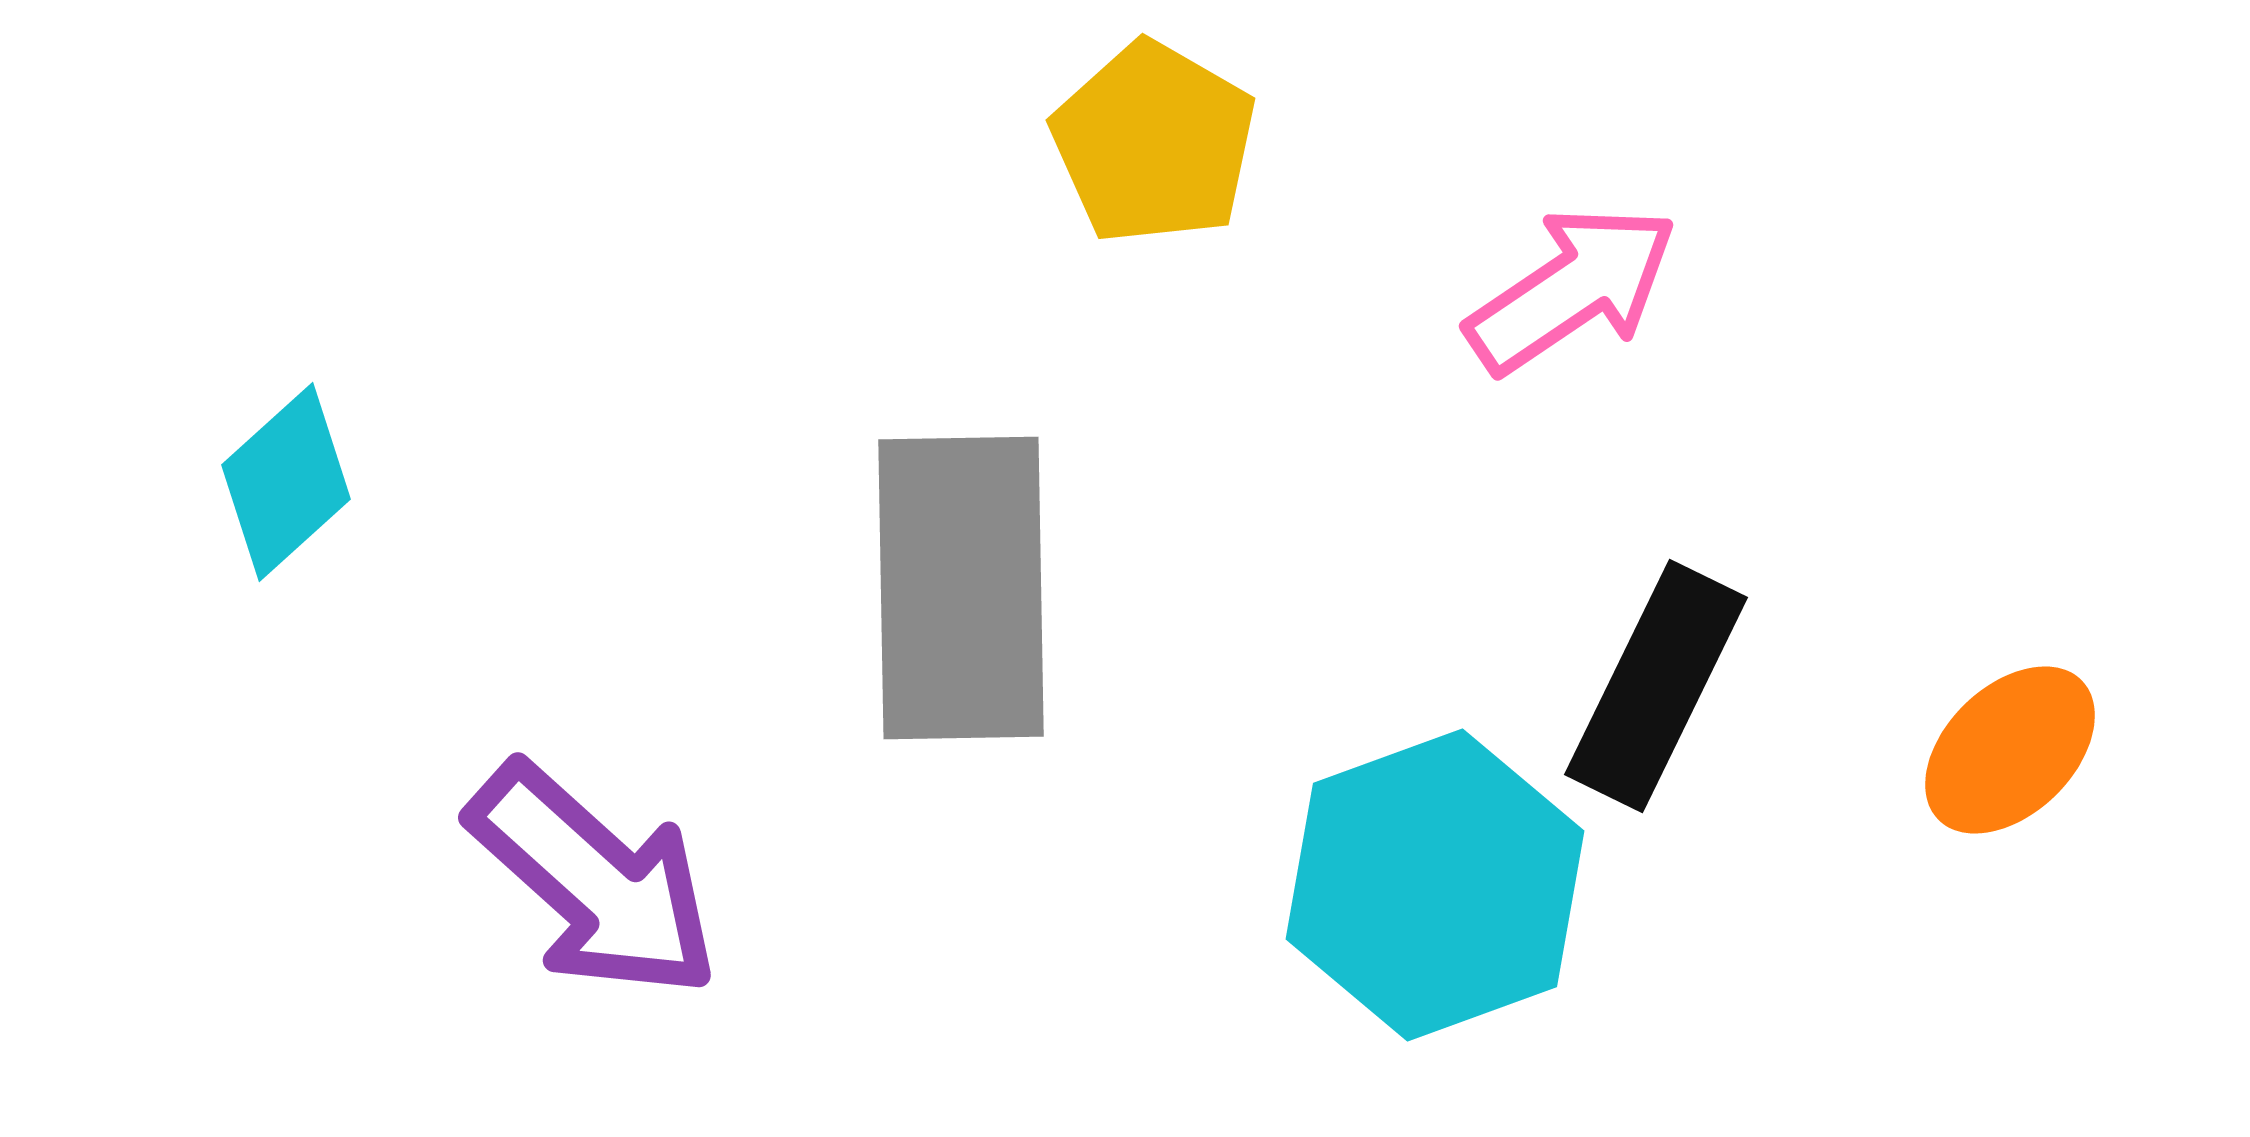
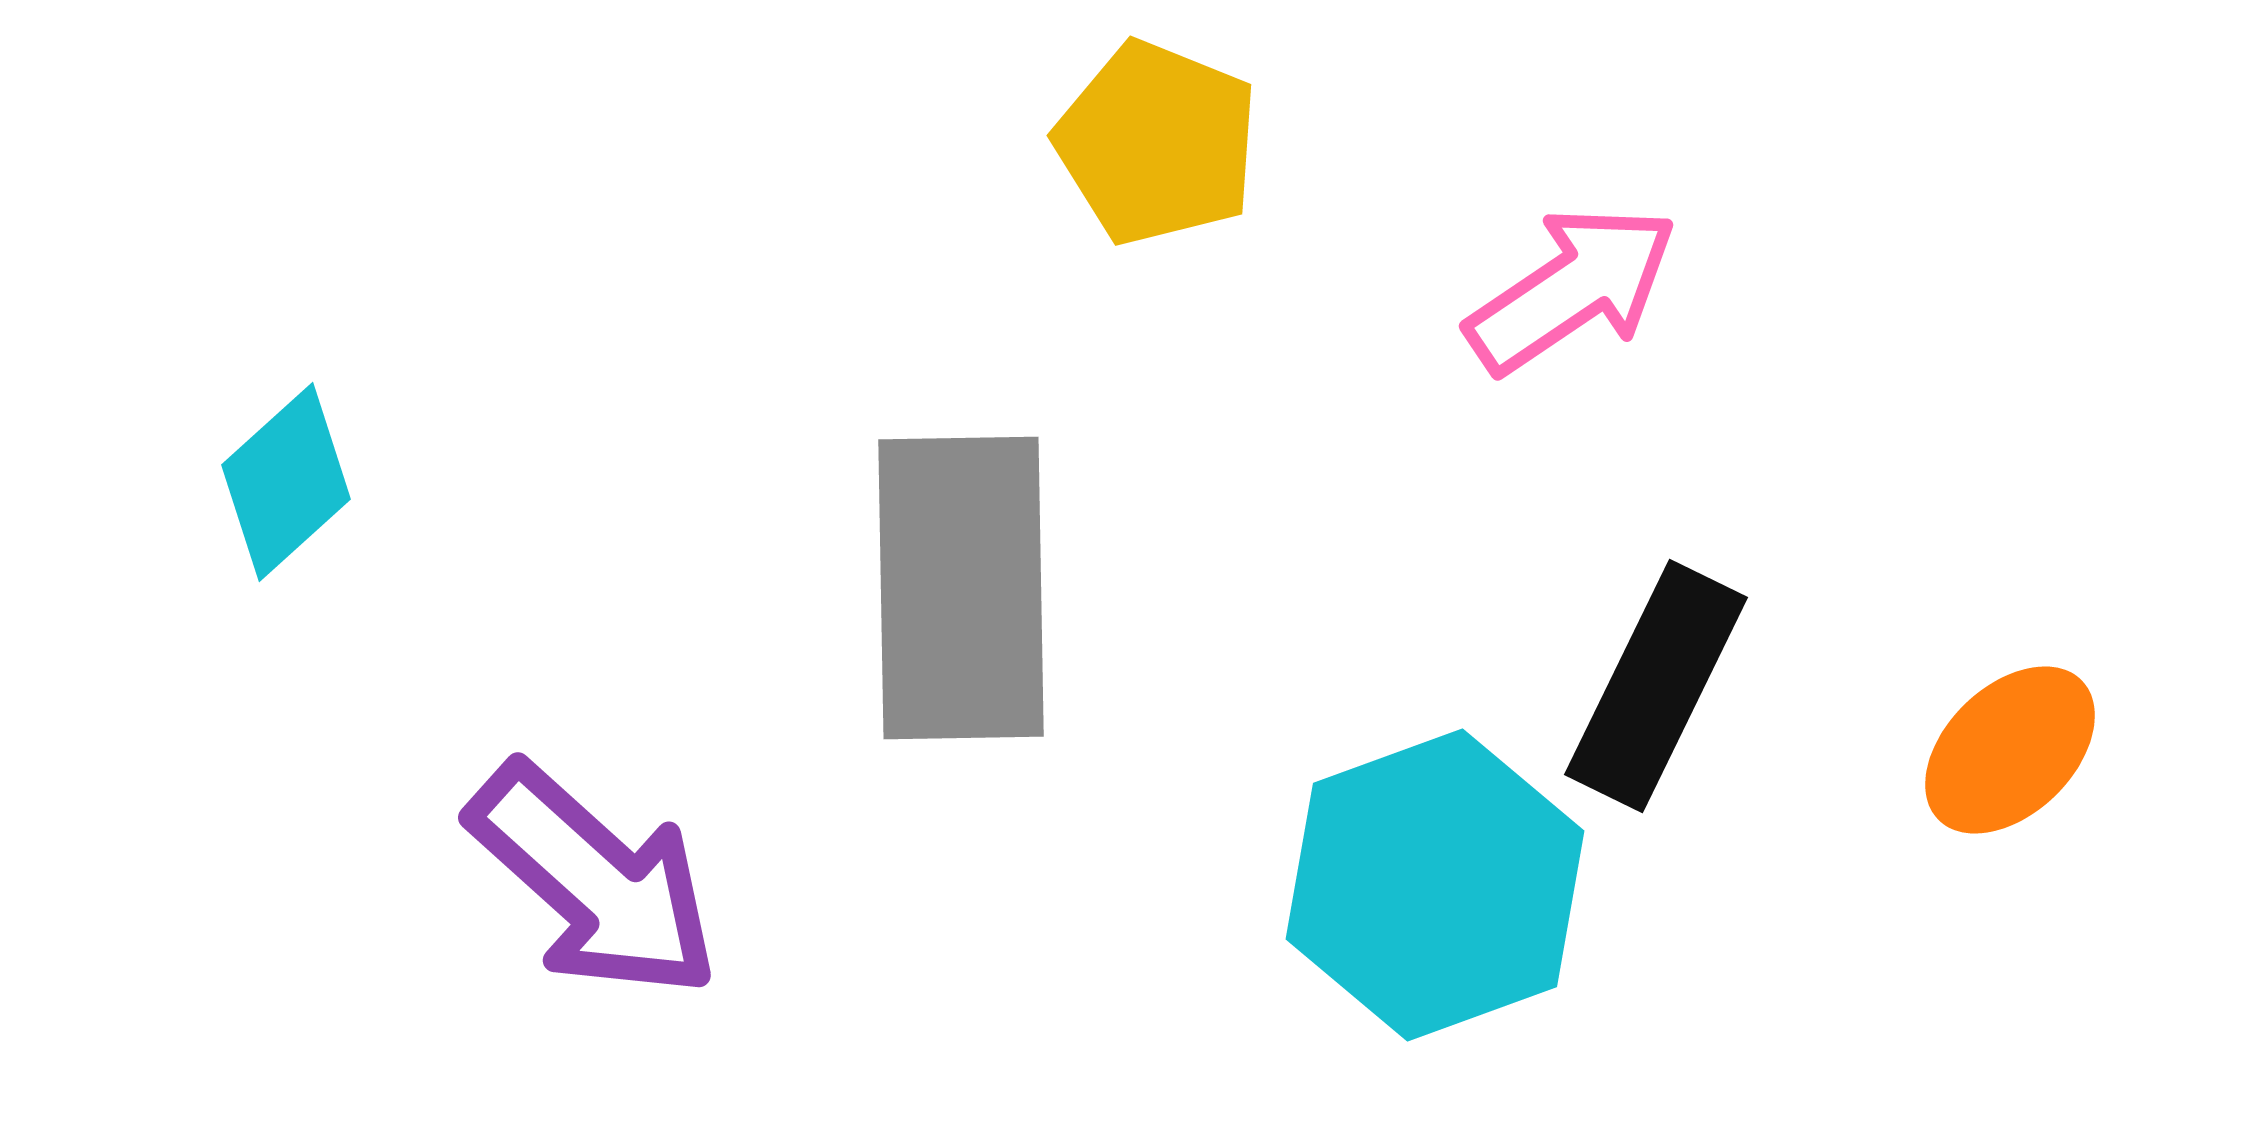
yellow pentagon: moved 3 px right; rotated 8 degrees counterclockwise
